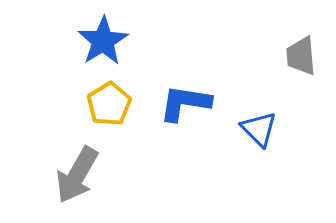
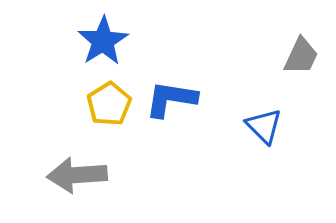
gray trapezoid: rotated 150 degrees counterclockwise
blue L-shape: moved 14 px left, 4 px up
blue triangle: moved 5 px right, 3 px up
gray arrow: rotated 56 degrees clockwise
